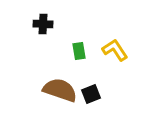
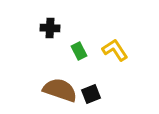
black cross: moved 7 px right, 4 px down
green rectangle: rotated 18 degrees counterclockwise
